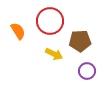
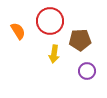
brown pentagon: moved 1 px up
yellow arrow: rotated 72 degrees clockwise
